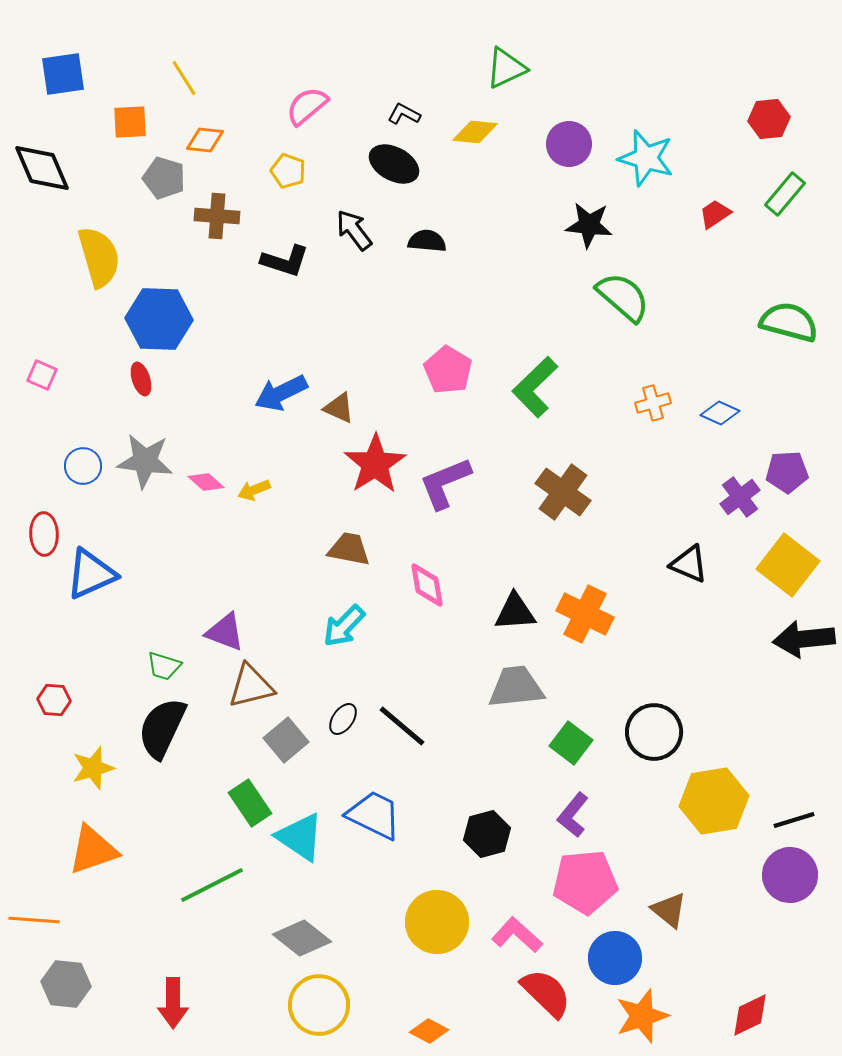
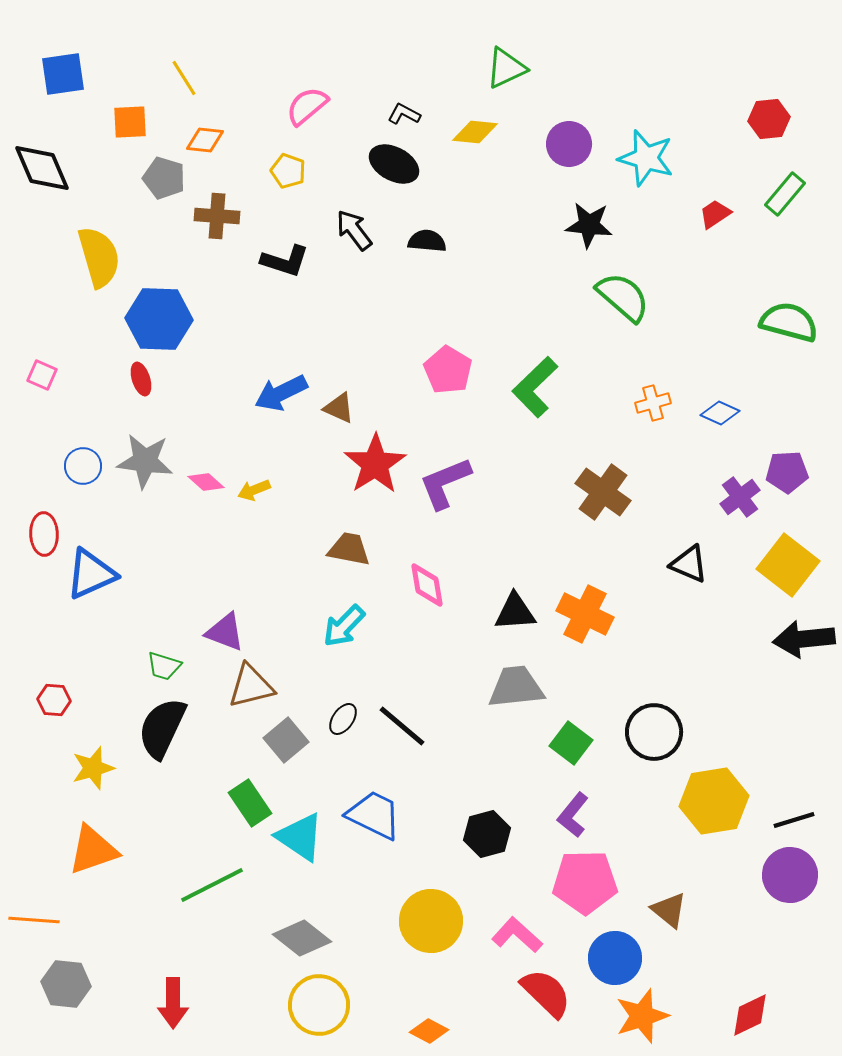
brown cross at (563, 492): moved 40 px right
pink pentagon at (585, 882): rotated 4 degrees clockwise
yellow circle at (437, 922): moved 6 px left, 1 px up
